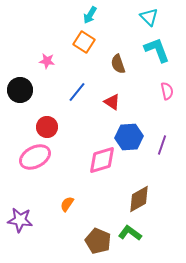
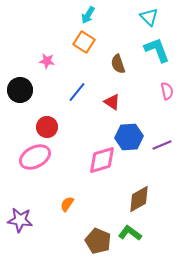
cyan arrow: moved 2 px left
purple line: rotated 48 degrees clockwise
